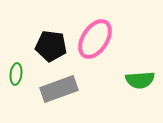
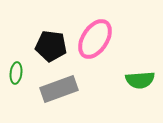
green ellipse: moved 1 px up
